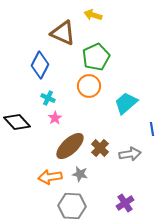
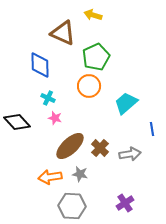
blue diamond: rotated 28 degrees counterclockwise
pink star: rotated 24 degrees counterclockwise
